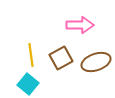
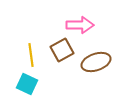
brown square: moved 1 px right, 8 px up
cyan square: moved 1 px left; rotated 15 degrees counterclockwise
